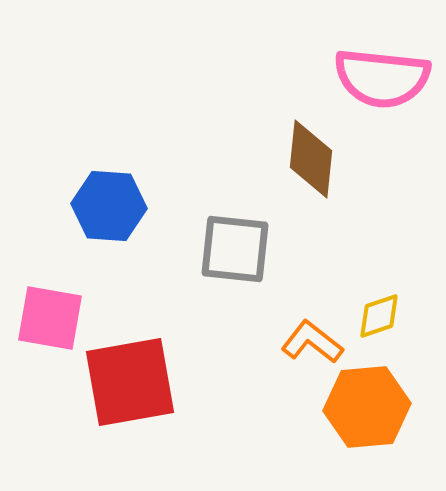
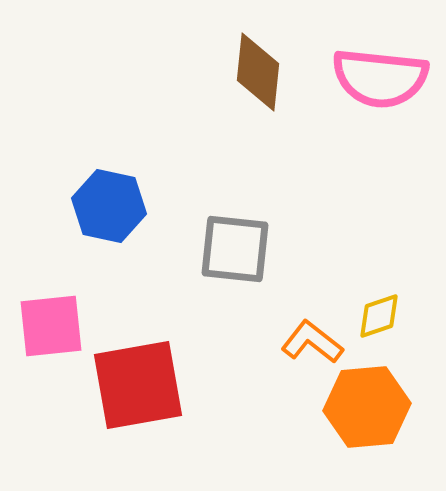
pink semicircle: moved 2 px left
brown diamond: moved 53 px left, 87 px up
blue hexagon: rotated 8 degrees clockwise
pink square: moved 1 px right, 8 px down; rotated 16 degrees counterclockwise
red square: moved 8 px right, 3 px down
